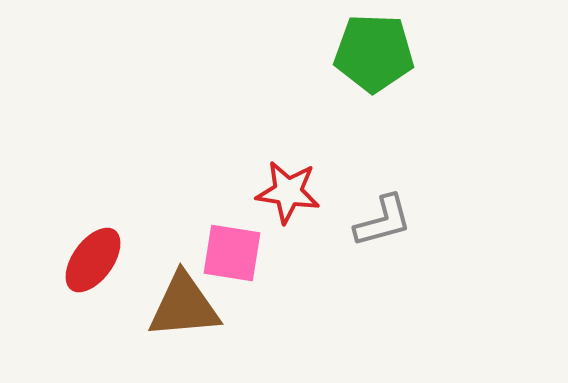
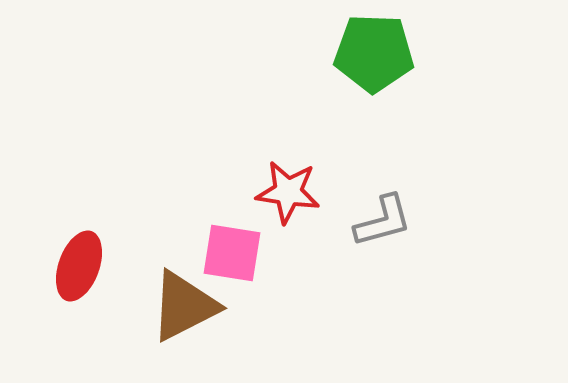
red ellipse: moved 14 px left, 6 px down; rotated 16 degrees counterclockwise
brown triangle: rotated 22 degrees counterclockwise
